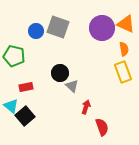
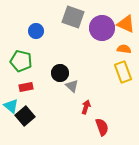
gray square: moved 15 px right, 10 px up
orange semicircle: rotated 72 degrees counterclockwise
green pentagon: moved 7 px right, 5 px down
